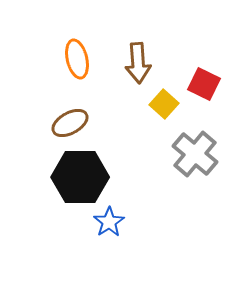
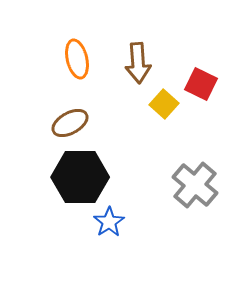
red square: moved 3 px left
gray cross: moved 31 px down
